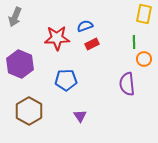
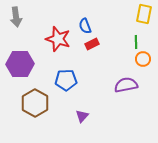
gray arrow: moved 1 px right; rotated 30 degrees counterclockwise
blue semicircle: rotated 91 degrees counterclockwise
red star: moved 1 px right, 1 px down; rotated 20 degrees clockwise
green line: moved 2 px right
orange circle: moved 1 px left
purple hexagon: rotated 24 degrees counterclockwise
purple semicircle: moved 1 px left, 1 px down; rotated 85 degrees clockwise
brown hexagon: moved 6 px right, 8 px up
purple triangle: moved 2 px right; rotated 16 degrees clockwise
